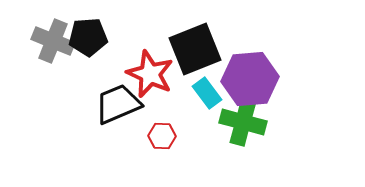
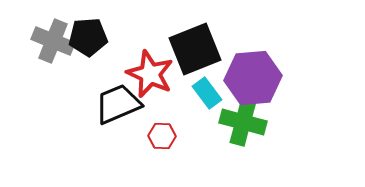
purple hexagon: moved 3 px right, 1 px up
